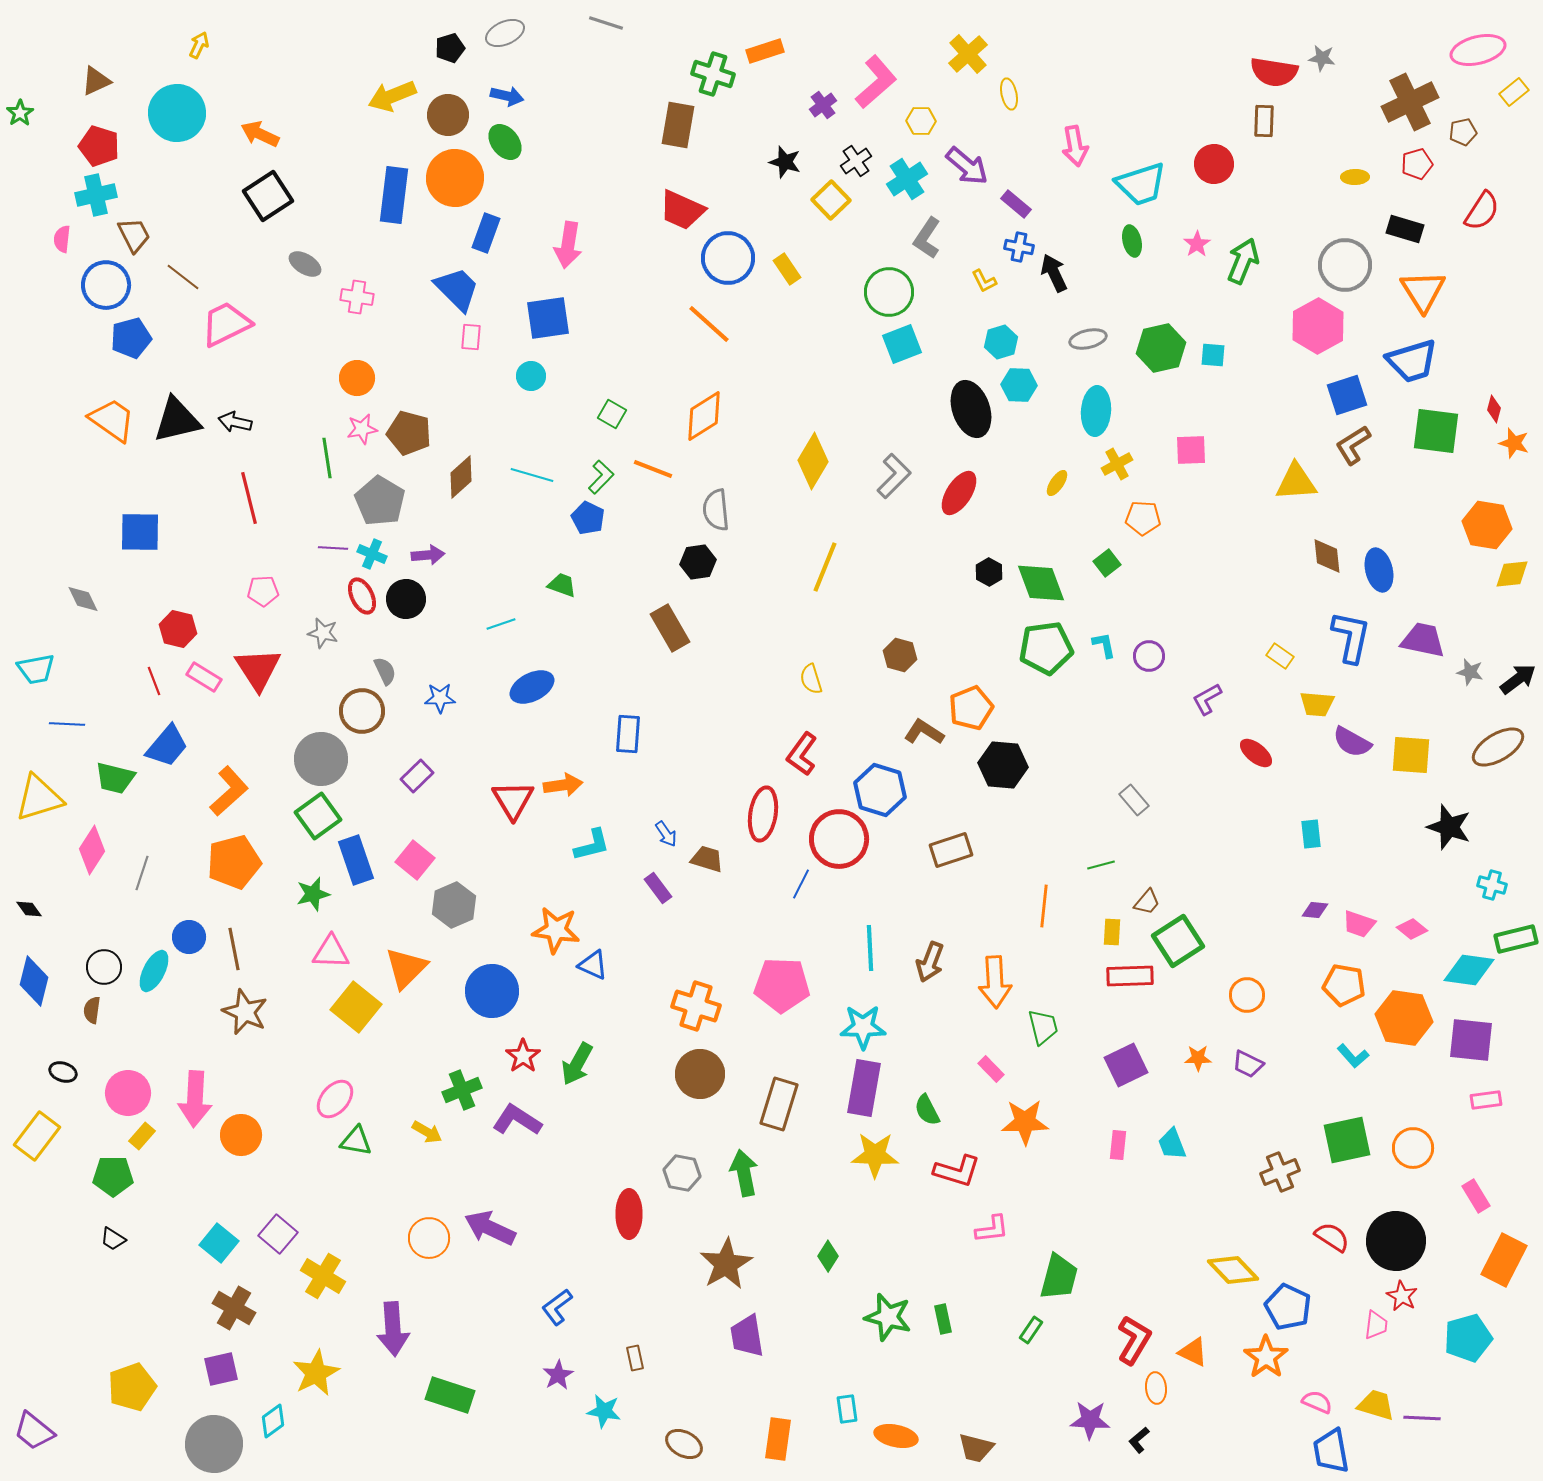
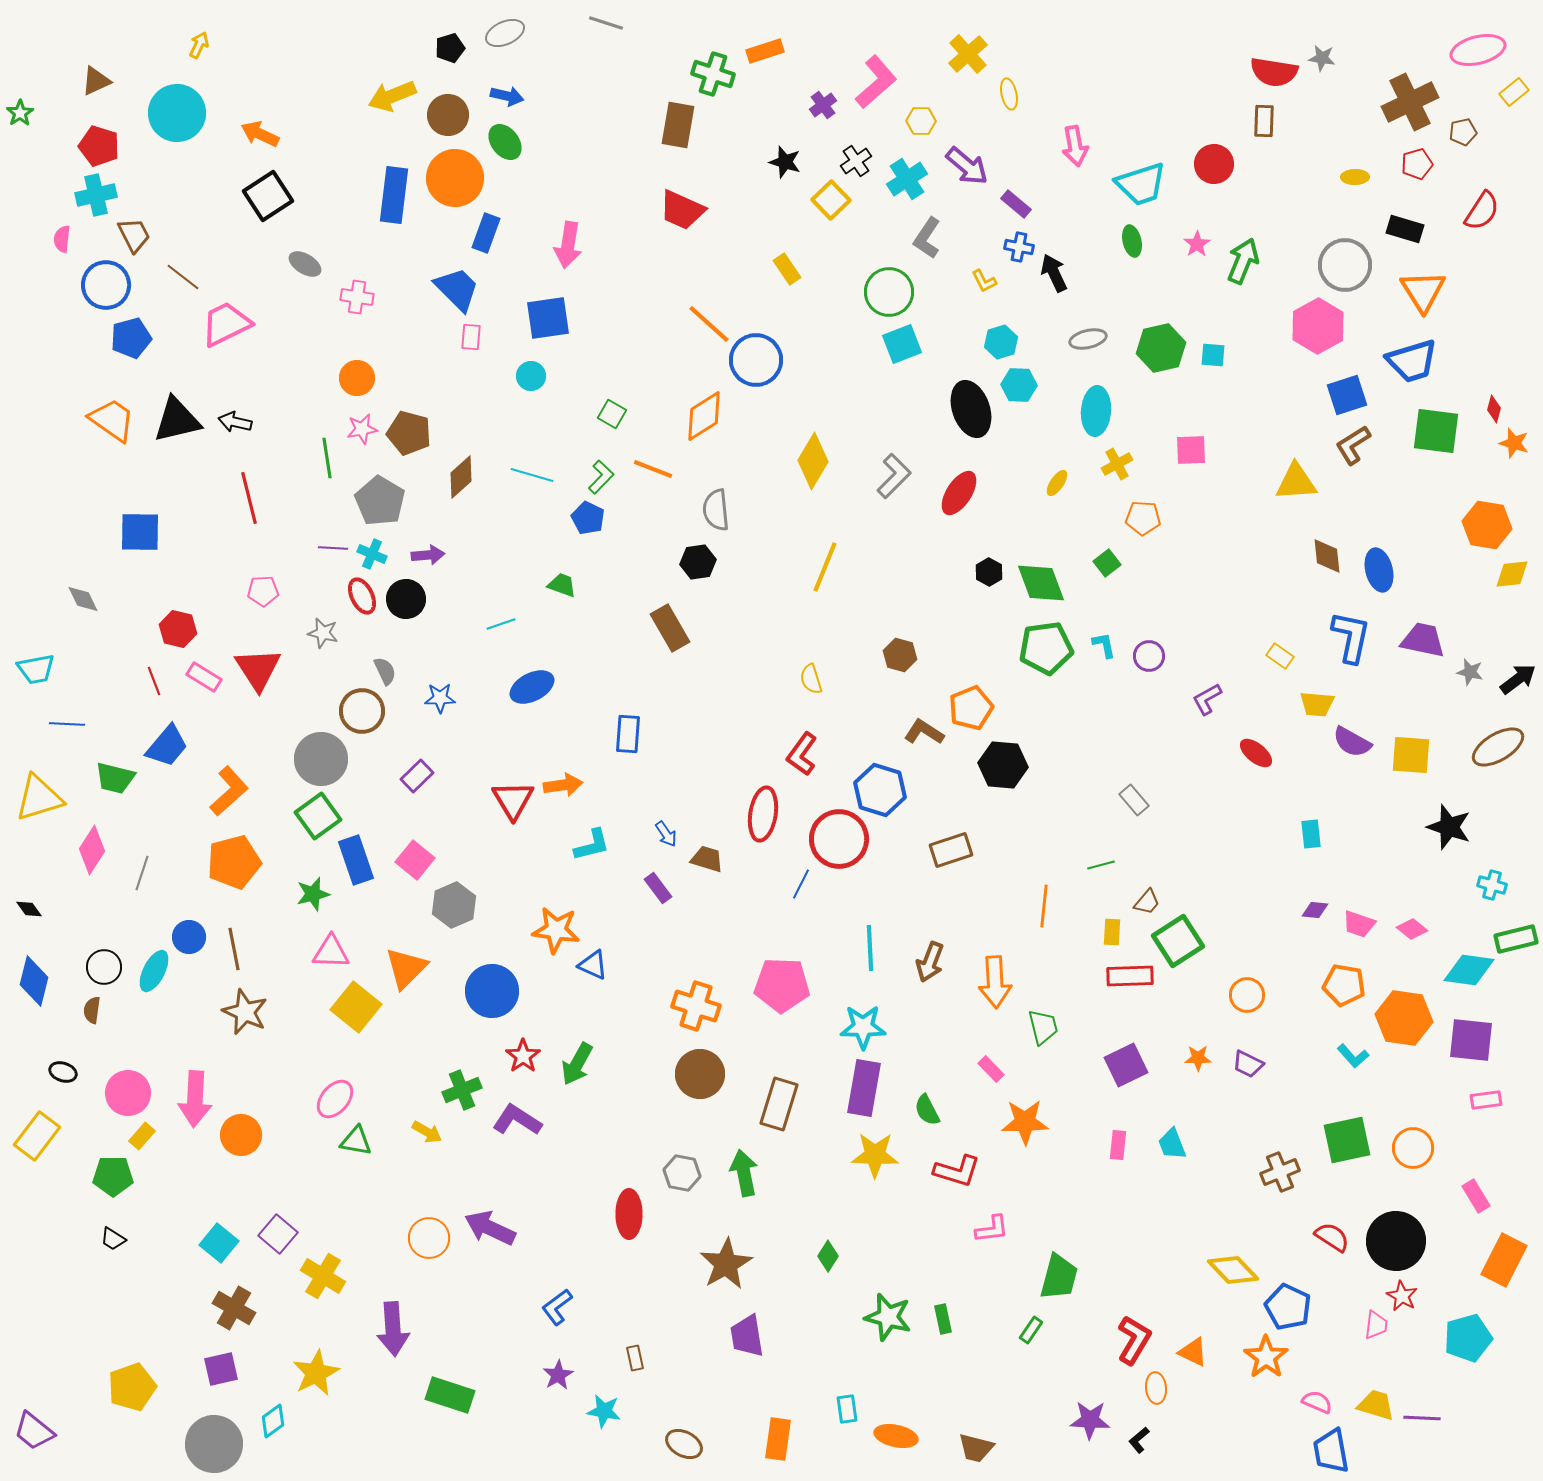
blue circle at (728, 258): moved 28 px right, 102 px down
